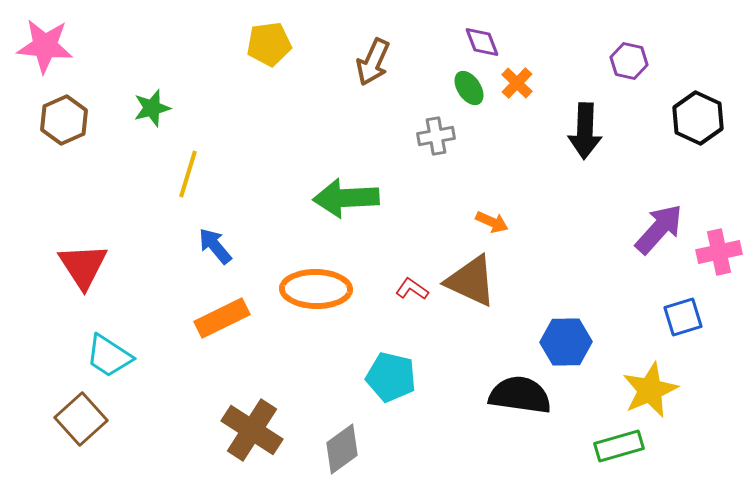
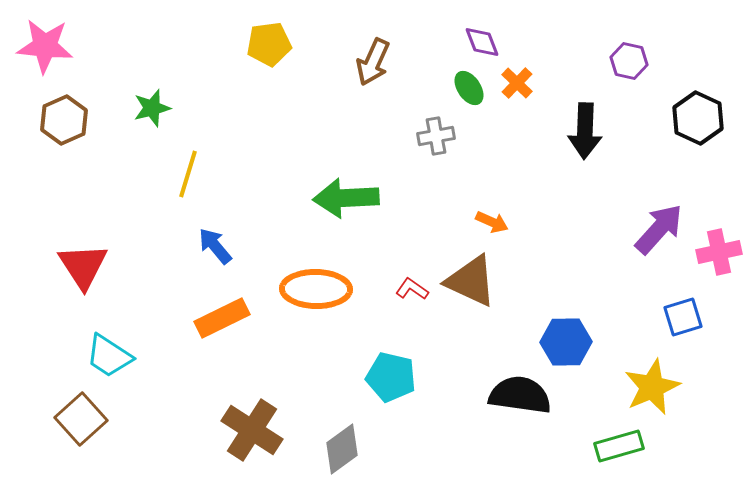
yellow star: moved 2 px right, 3 px up
